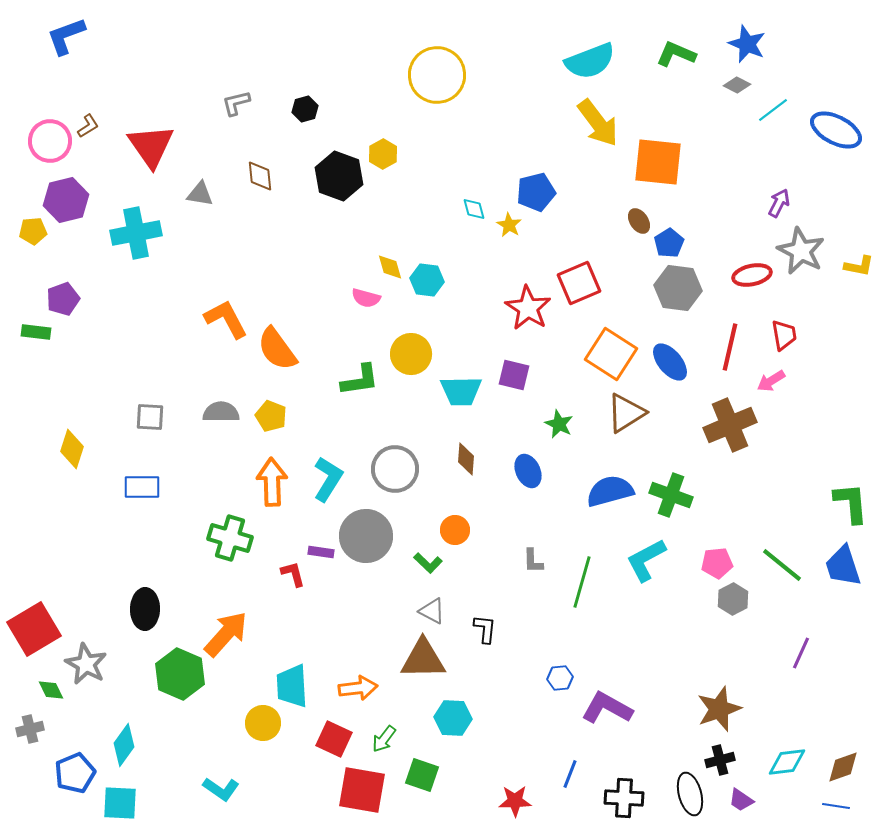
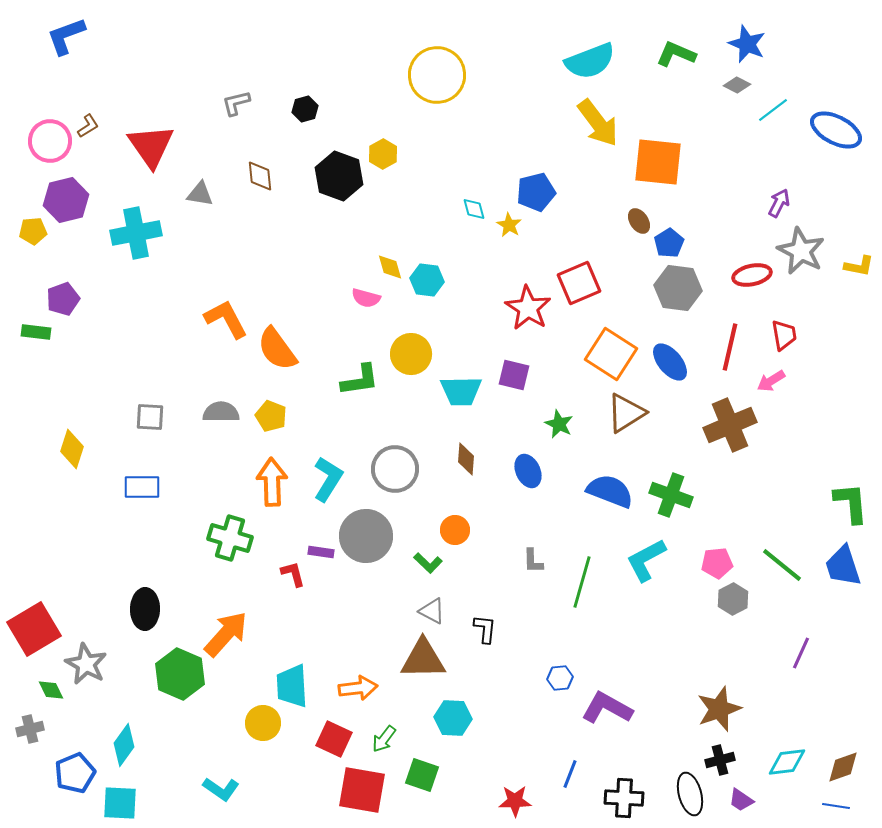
blue semicircle at (610, 491): rotated 36 degrees clockwise
